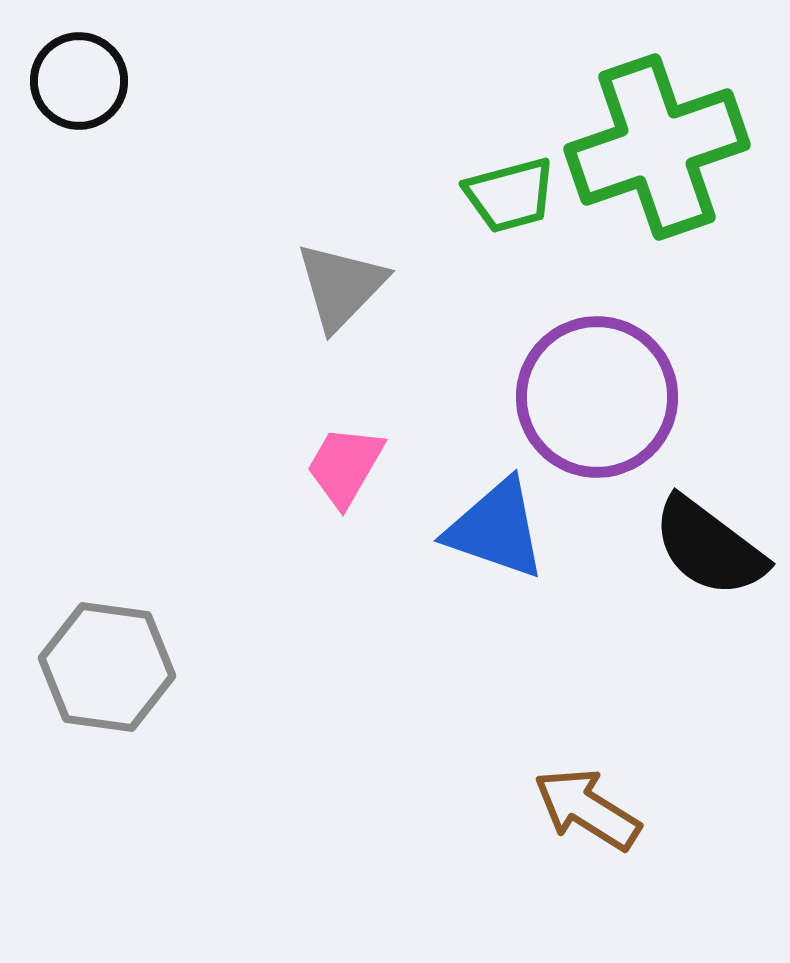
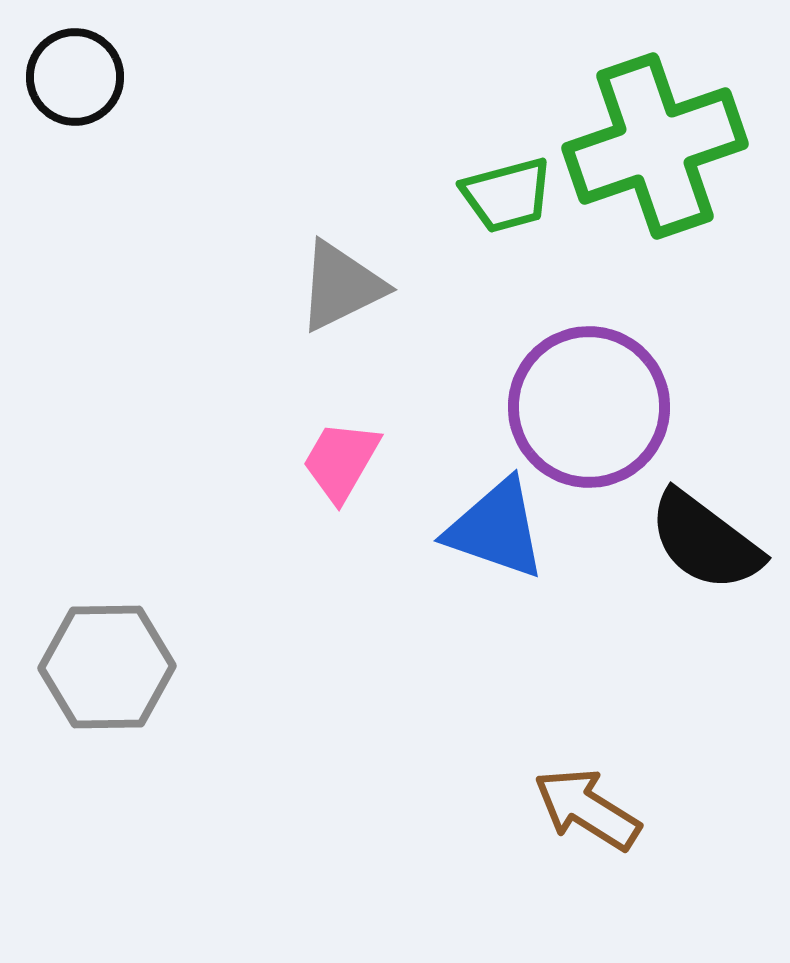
black circle: moved 4 px left, 4 px up
green cross: moved 2 px left, 1 px up
green trapezoid: moved 3 px left
gray triangle: rotated 20 degrees clockwise
purple circle: moved 8 px left, 10 px down
pink trapezoid: moved 4 px left, 5 px up
black semicircle: moved 4 px left, 6 px up
gray hexagon: rotated 9 degrees counterclockwise
